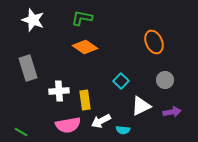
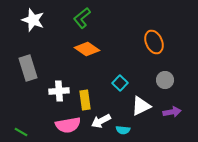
green L-shape: rotated 50 degrees counterclockwise
orange diamond: moved 2 px right, 2 px down
cyan square: moved 1 px left, 2 px down
